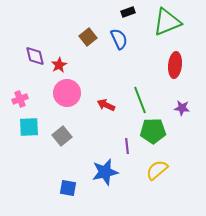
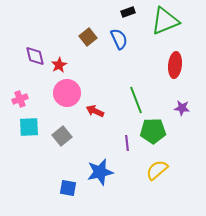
green triangle: moved 2 px left, 1 px up
green line: moved 4 px left
red arrow: moved 11 px left, 6 px down
purple line: moved 3 px up
blue star: moved 5 px left
